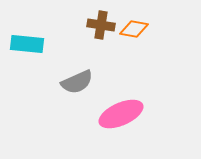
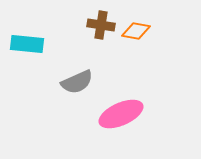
orange diamond: moved 2 px right, 2 px down
